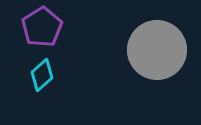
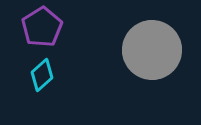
gray circle: moved 5 px left
